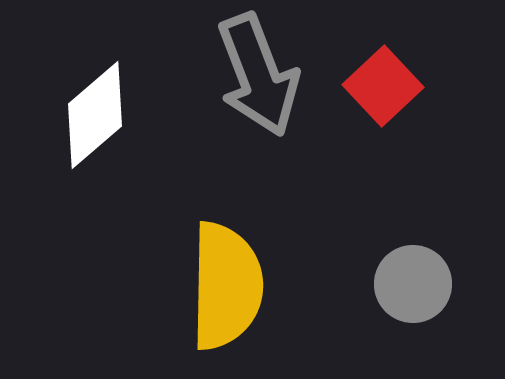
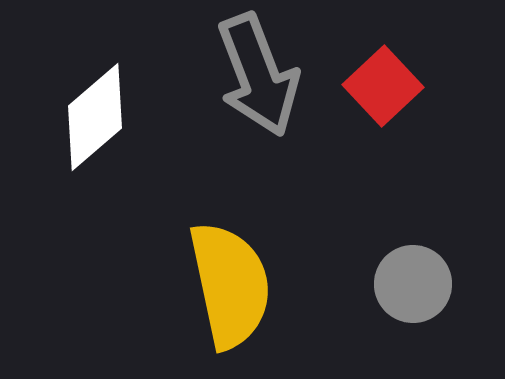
white diamond: moved 2 px down
yellow semicircle: moved 4 px right, 1 px up; rotated 13 degrees counterclockwise
